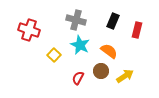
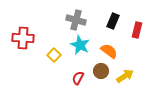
red cross: moved 6 px left, 8 px down; rotated 15 degrees counterclockwise
